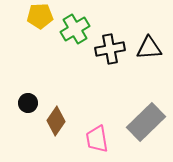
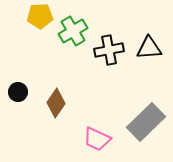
green cross: moved 2 px left, 2 px down
black cross: moved 1 px left, 1 px down
black circle: moved 10 px left, 11 px up
brown diamond: moved 18 px up
pink trapezoid: rotated 56 degrees counterclockwise
